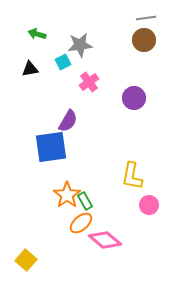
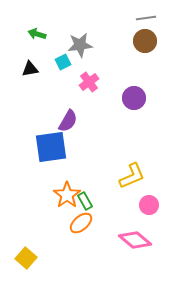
brown circle: moved 1 px right, 1 px down
yellow L-shape: rotated 124 degrees counterclockwise
pink diamond: moved 30 px right
yellow square: moved 2 px up
